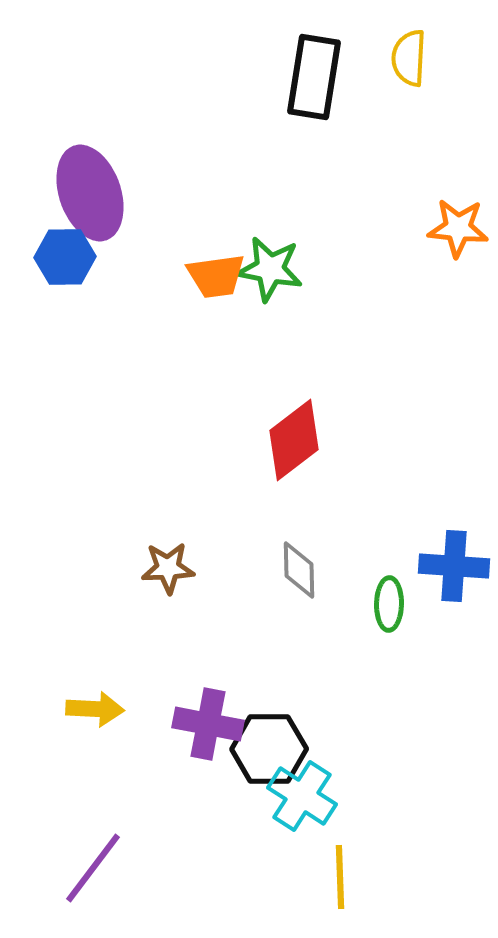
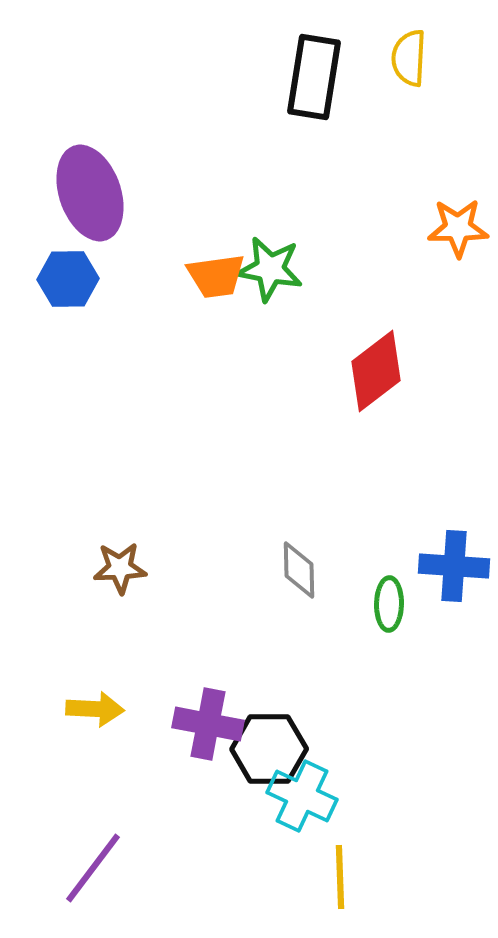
orange star: rotated 6 degrees counterclockwise
blue hexagon: moved 3 px right, 22 px down
red diamond: moved 82 px right, 69 px up
brown star: moved 48 px left
cyan cross: rotated 8 degrees counterclockwise
